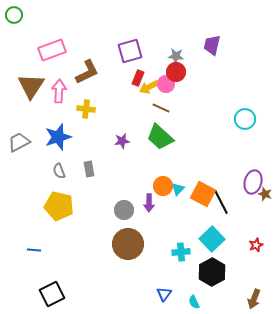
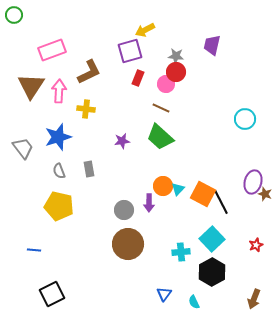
brown L-shape: moved 2 px right
yellow arrow: moved 4 px left, 57 px up
gray trapezoid: moved 4 px right, 6 px down; rotated 80 degrees clockwise
